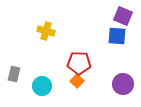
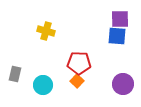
purple square: moved 3 px left, 3 px down; rotated 24 degrees counterclockwise
gray rectangle: moved 1 px right
cyan circle: moved 1 px right, 1 px up
